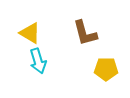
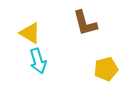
brown L-shape: moved 10 px up
yellow pentagon: rotated 15 degrees counterclockwise
